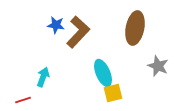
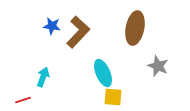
blue star: moved 4 px left, 1 px down
yellow square: moved 4 px down; rotated 18 degrees clockwise
